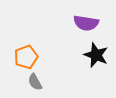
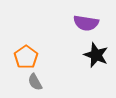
orange pentagon: rotated 15 degrees counterclockwise
